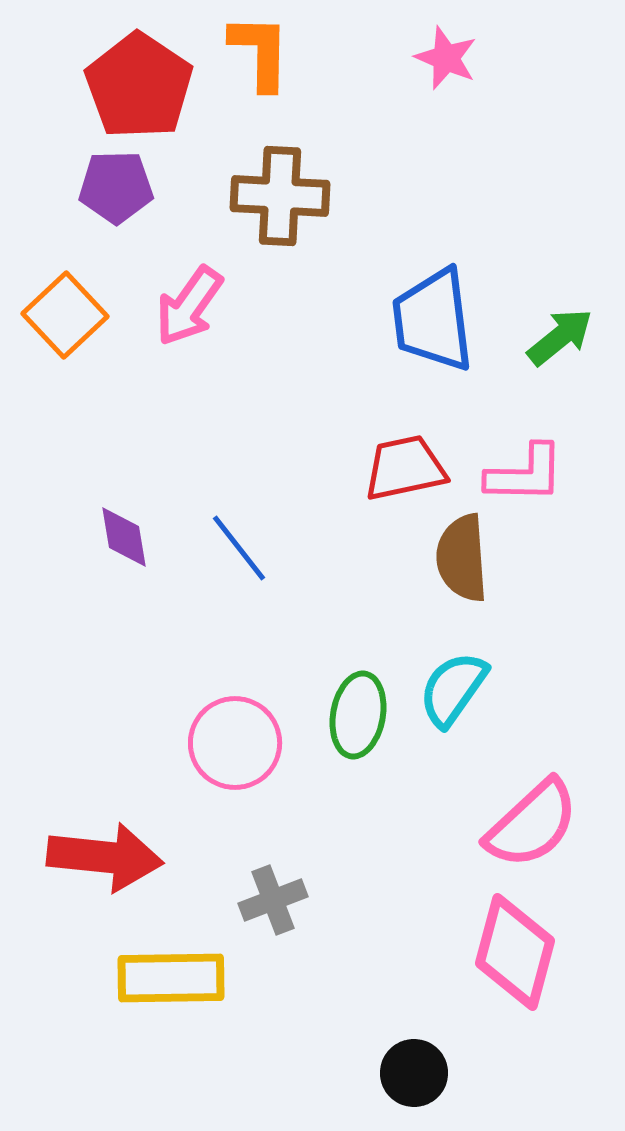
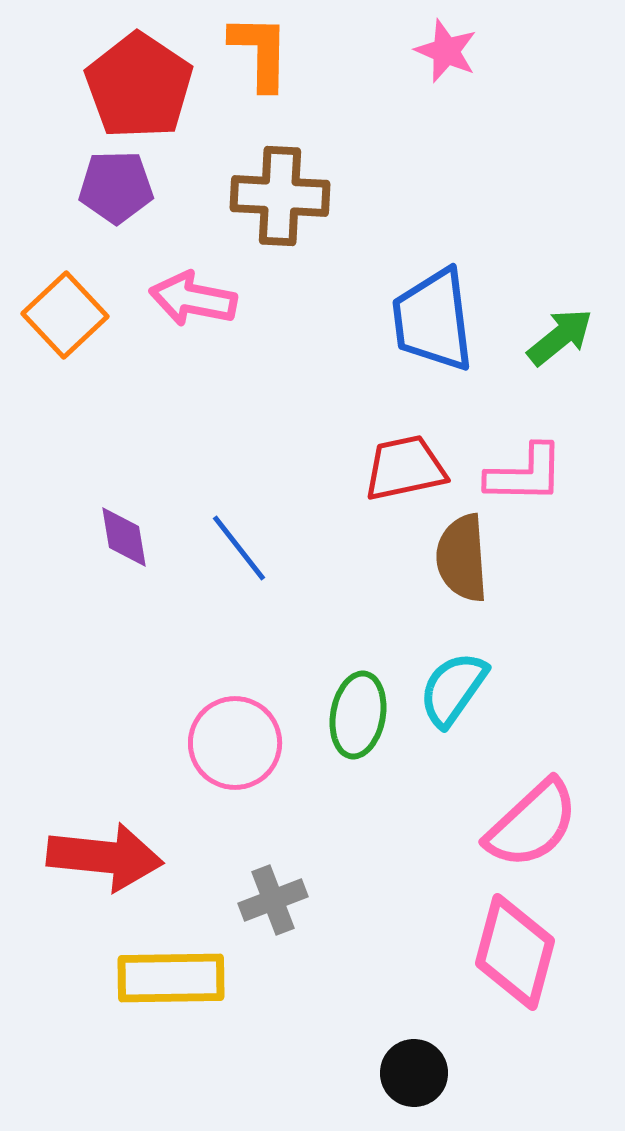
pink star: moved 7 px up
pink arrow: moved 4 px right, 7 px up; rotated 66 degrees clockwise
